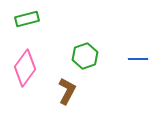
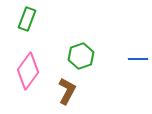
green rectangle: rotated 55 degrees counterclockwise
green hexagon: moved 4 px left
pink diamond: moved 3 px right, 3 px down
